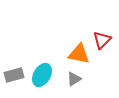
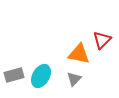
cyan ellipse: moved 1 px left, 1 px down
gray triangle: rotated 14 degrees counterclockwise
